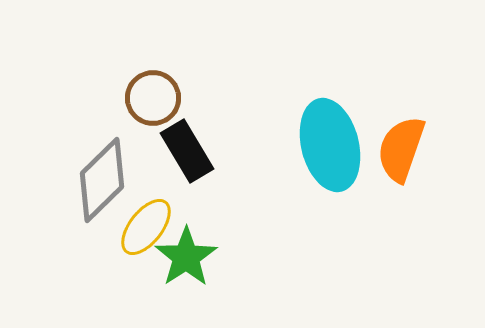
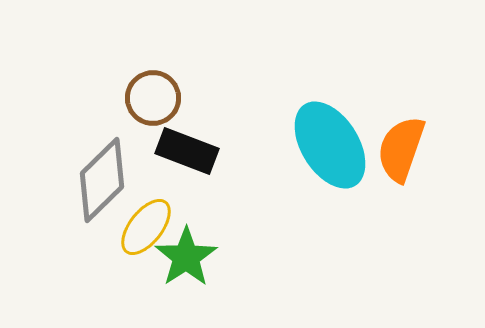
cyan ellipse: rotated 18 degrees counterclockwise
black rectangle: rotated 38 degrees counterclockwise
